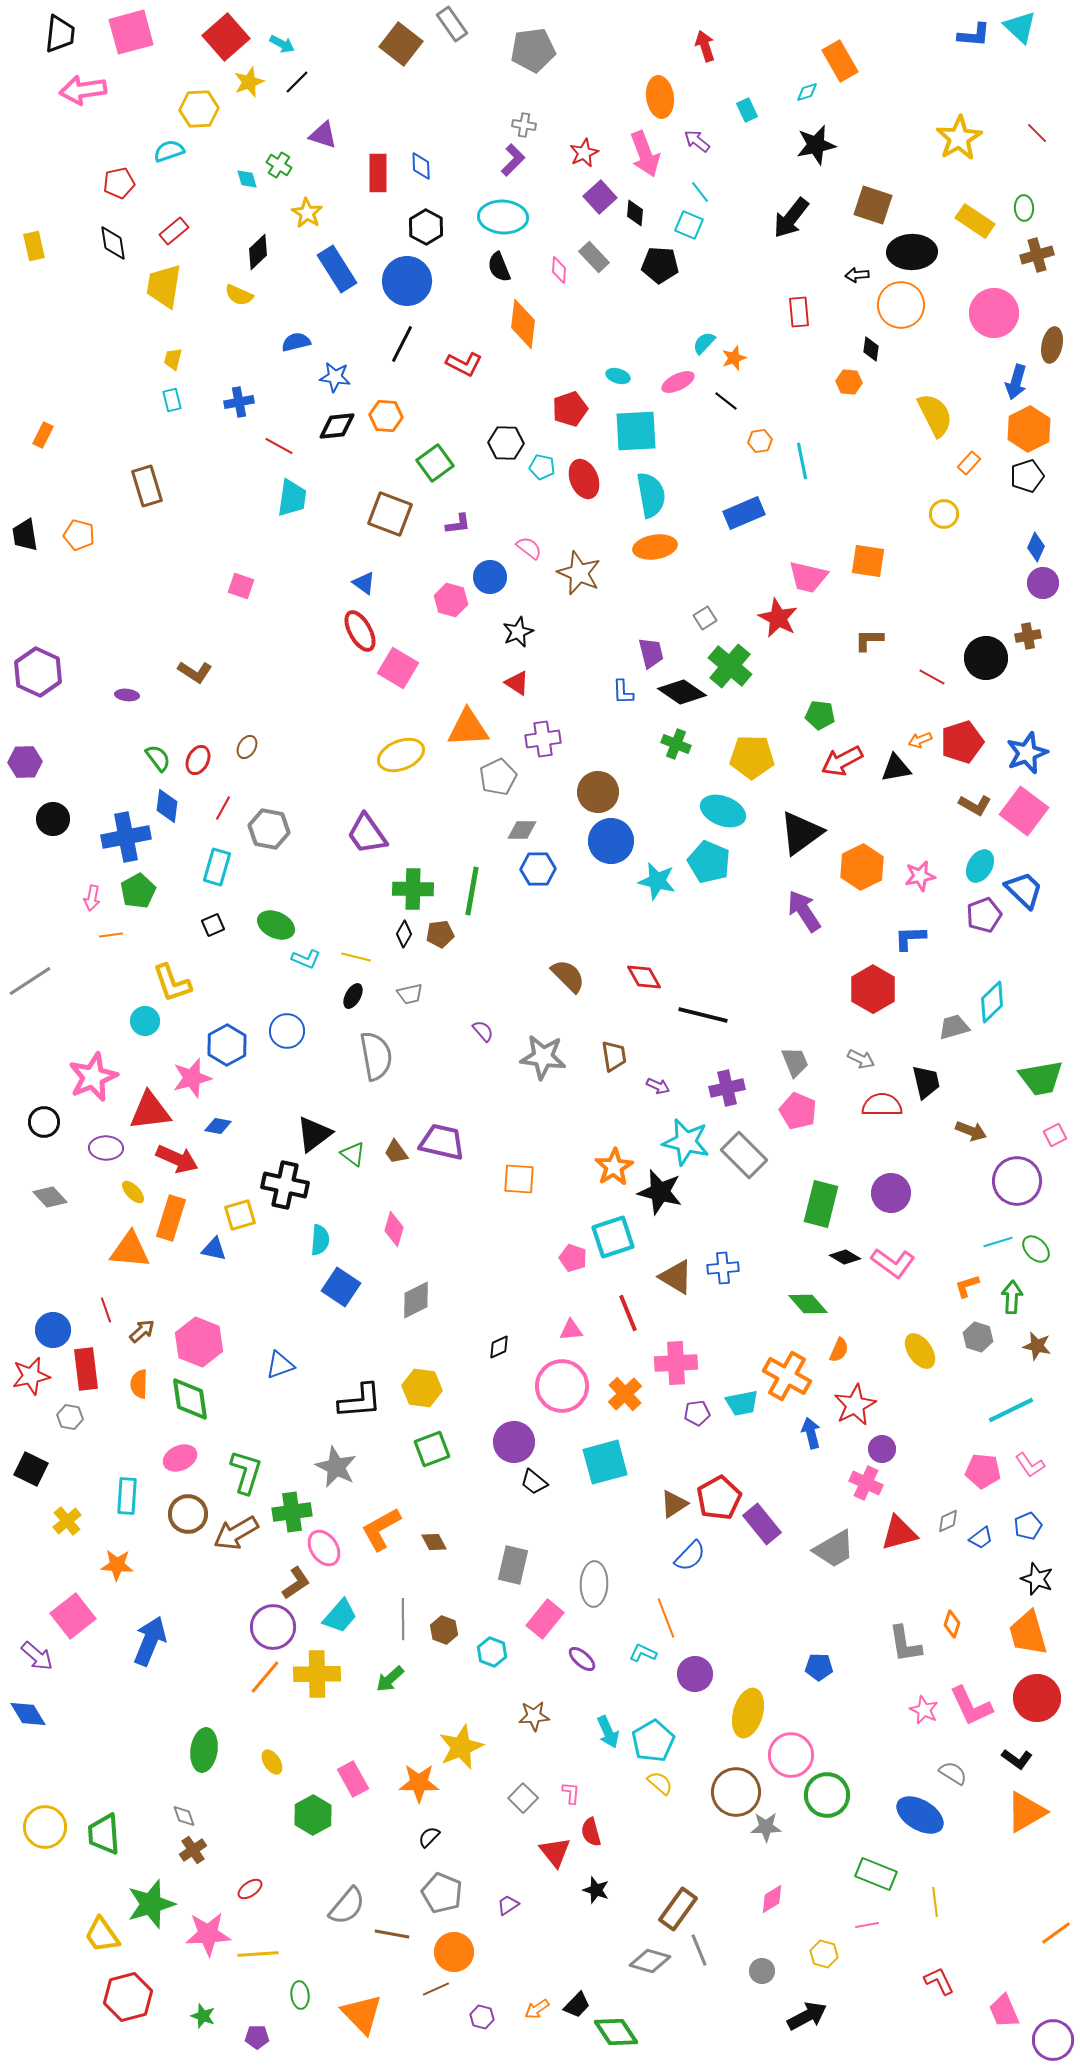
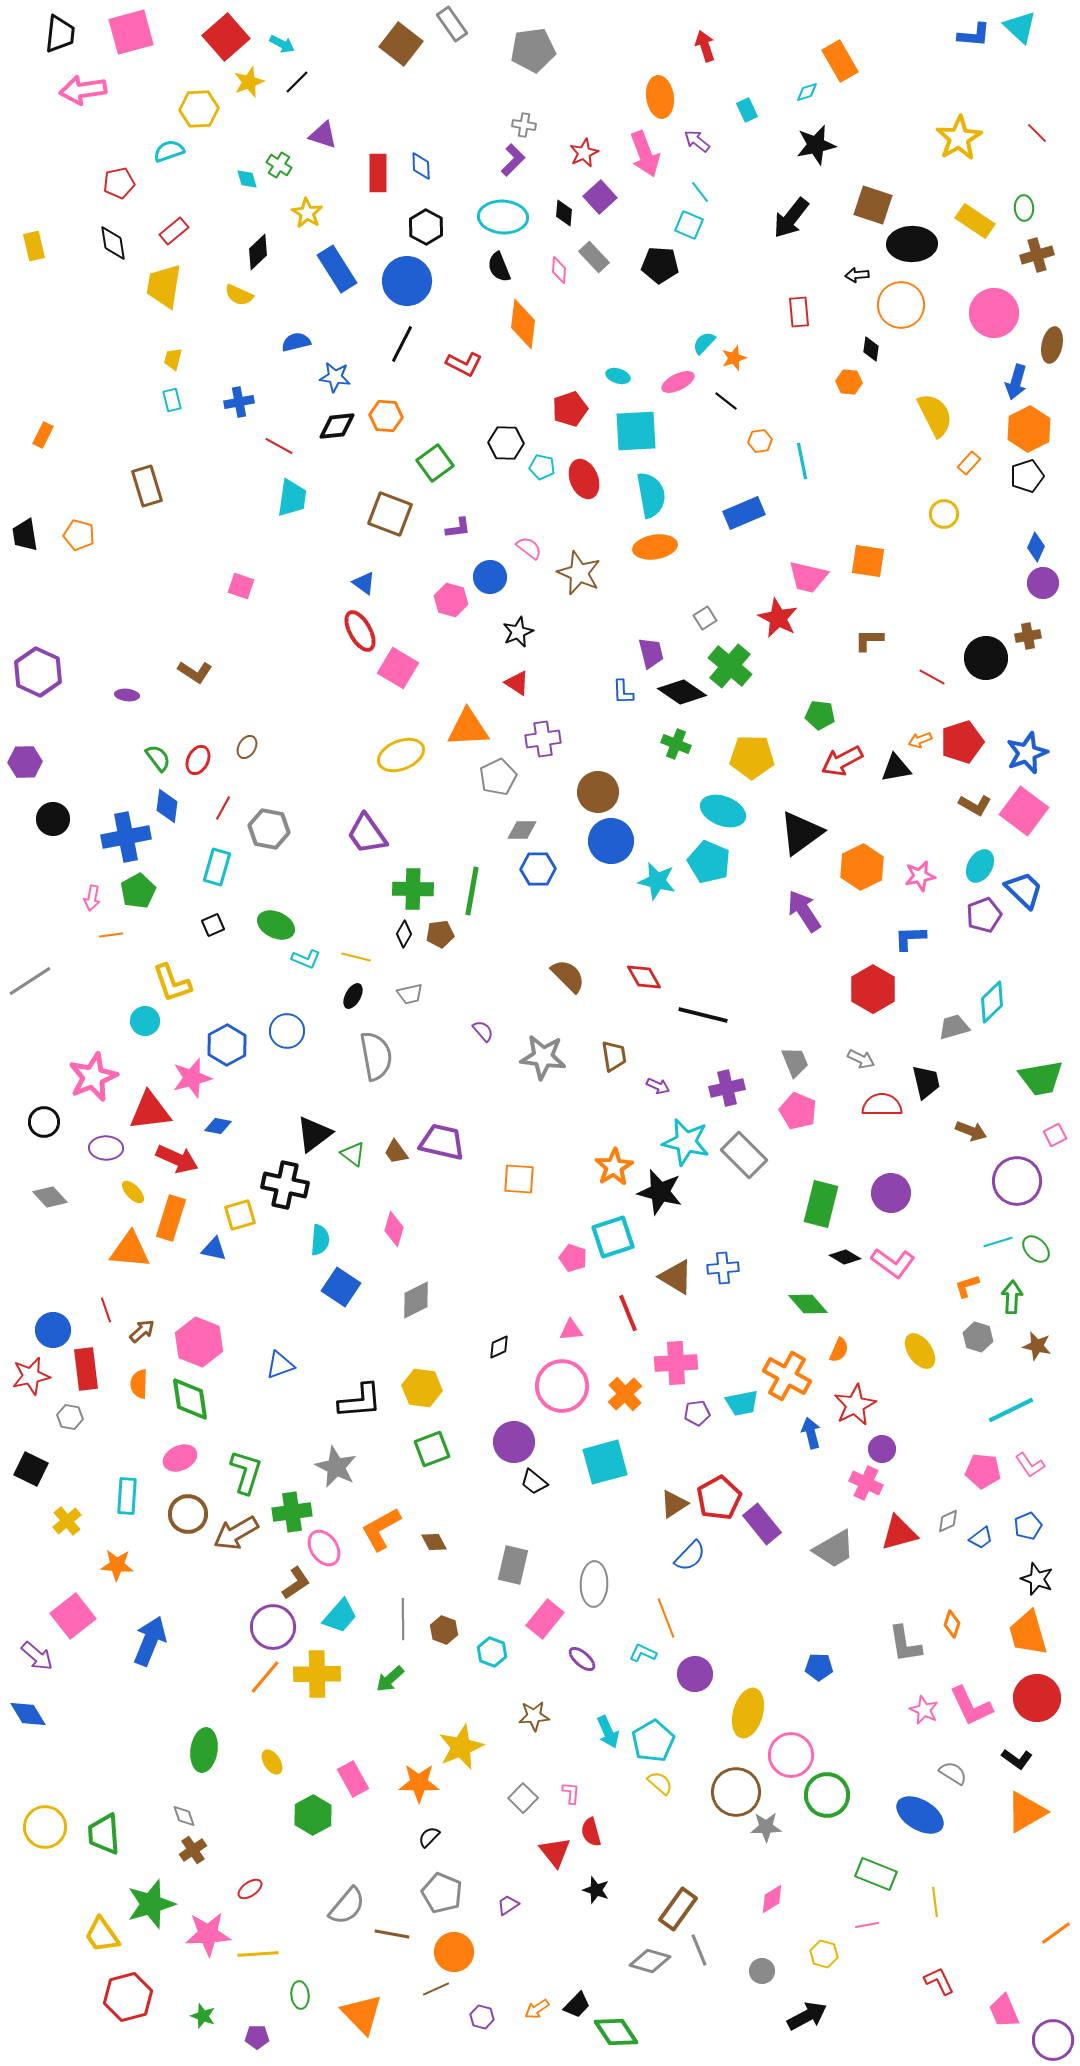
black diamond at (635, 213): moved 71 px left
black ellipse at (912, 252): moved 8 px up
purple L-shape at (458, 524): moved 4 px down
